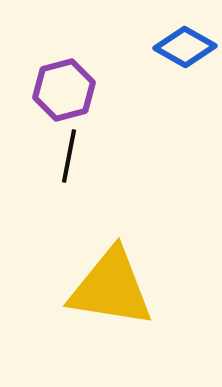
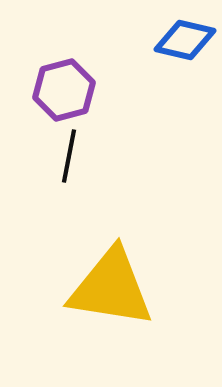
blue diamond: moved 7 px up; rotated 16 degrees counterclockwise
